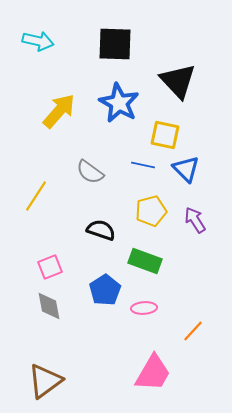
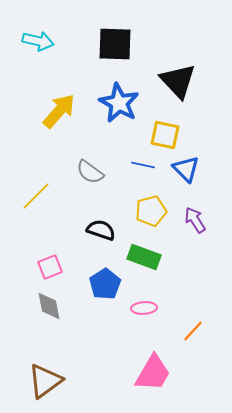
yellow line: rotated 12 degrees clockwise
green rectangle: moved 1 px left, 4 px up
blue pentagon: moved 6 px up
